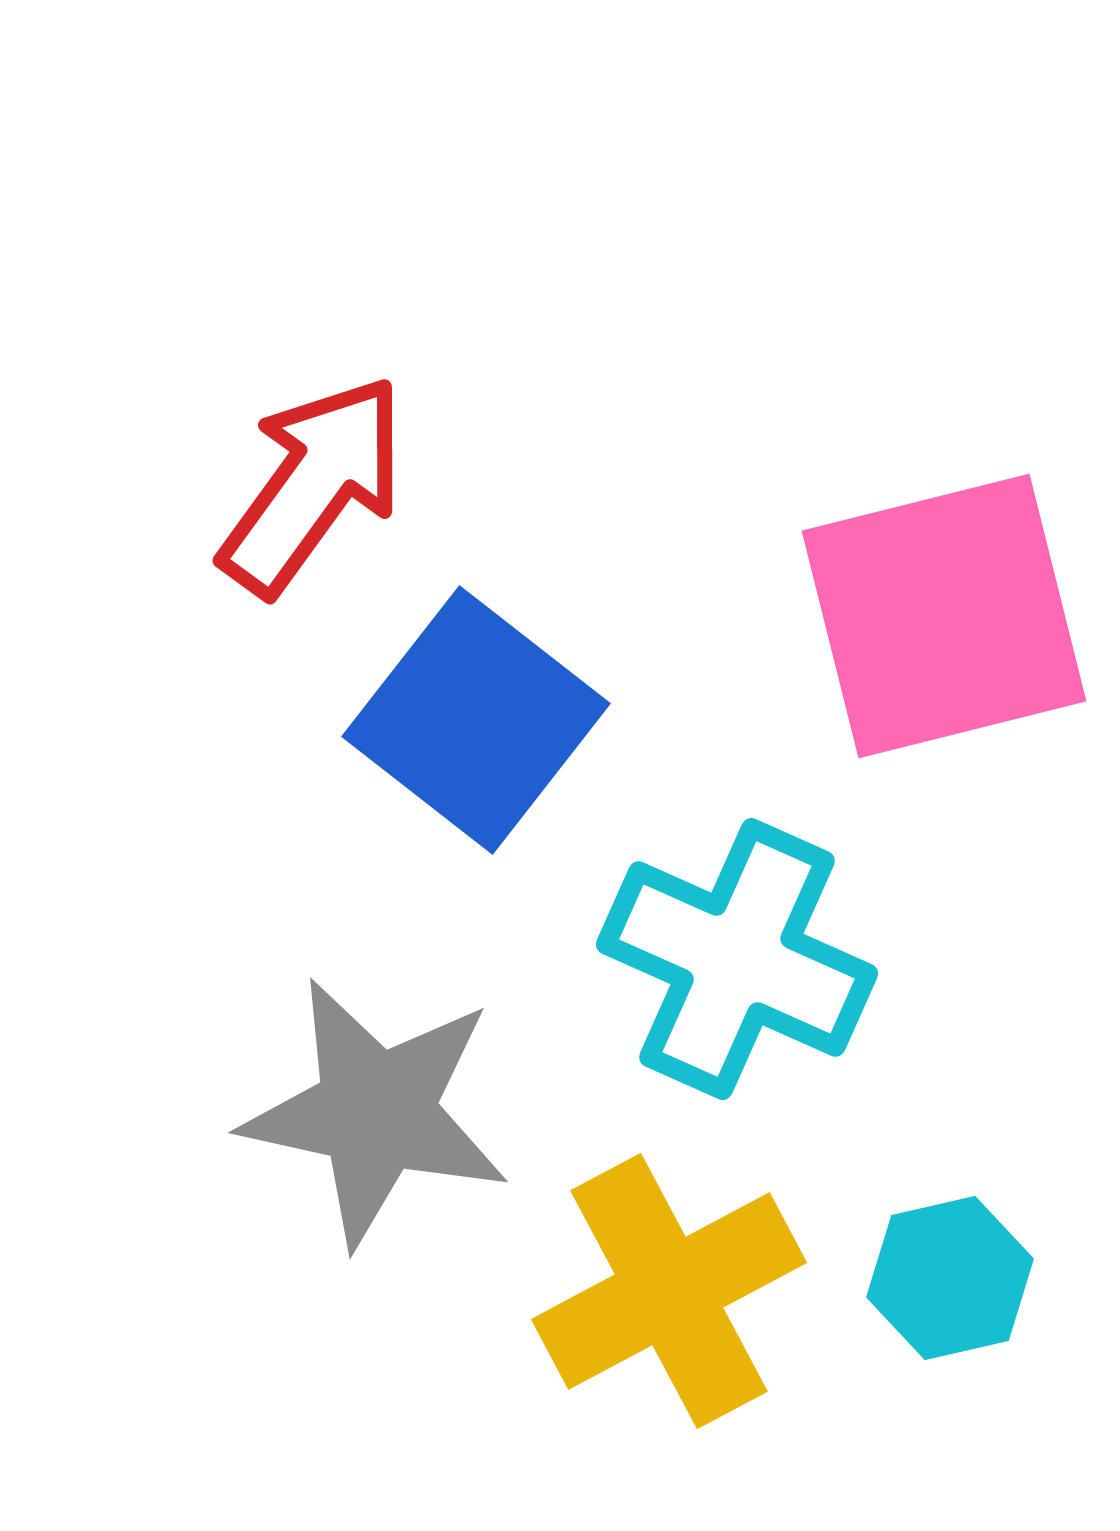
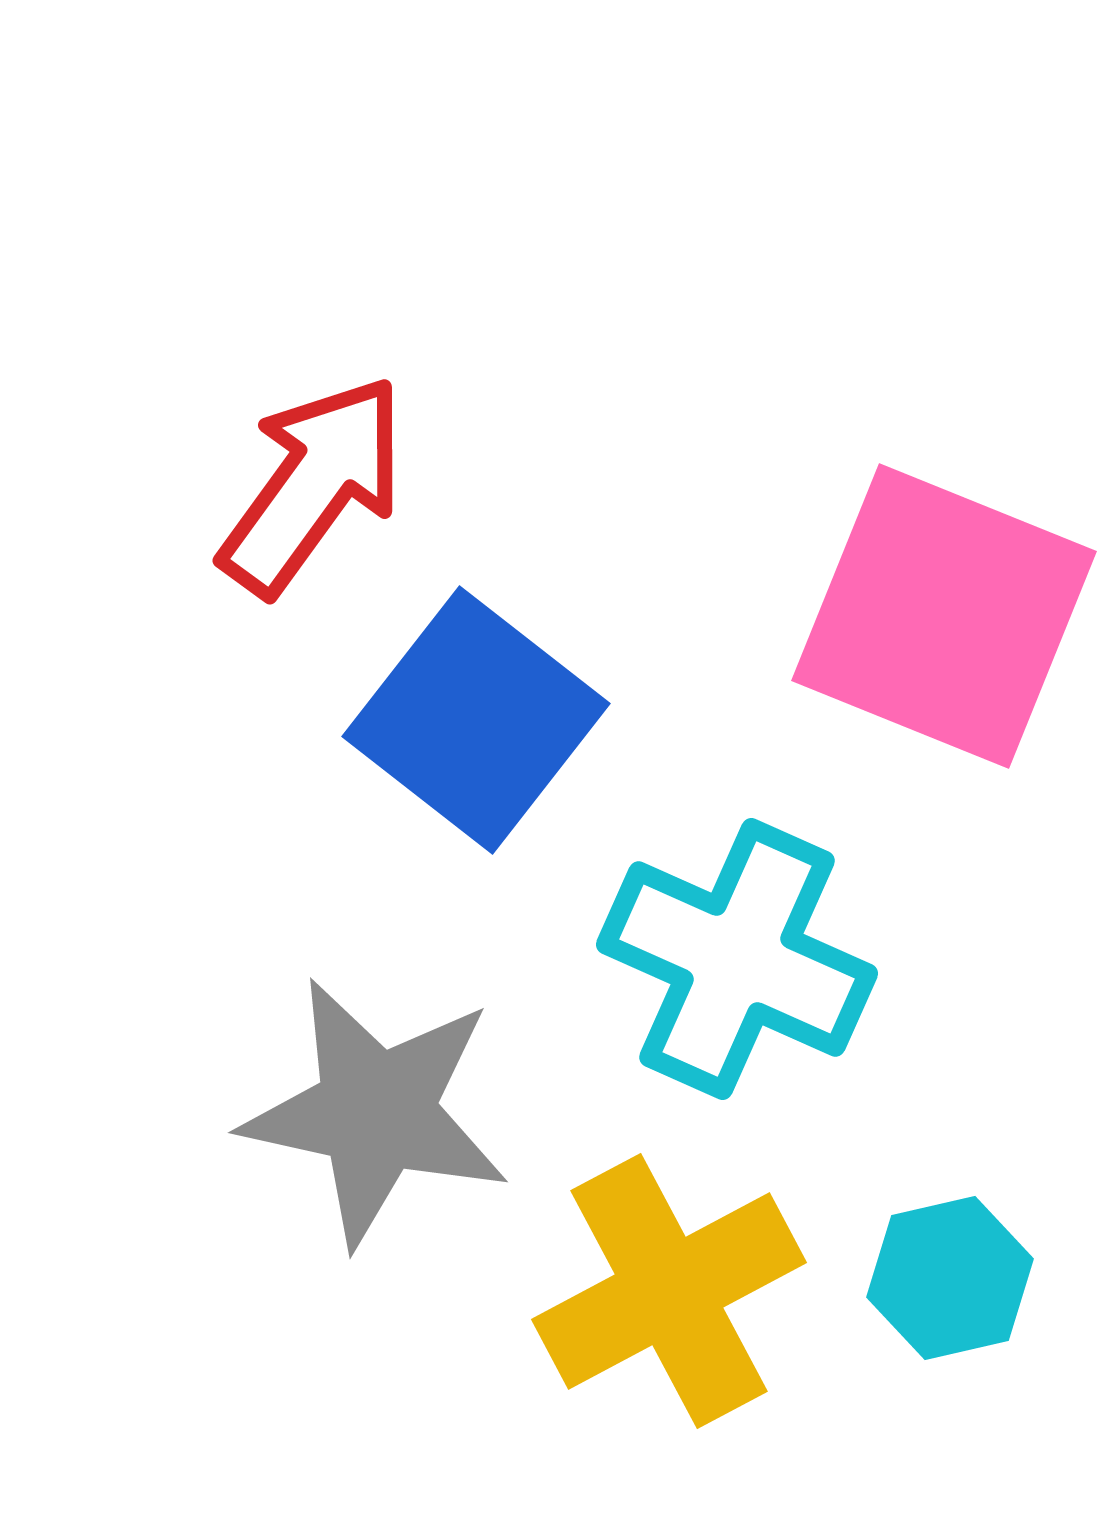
pink square: rotated 36 degrees clockwise
